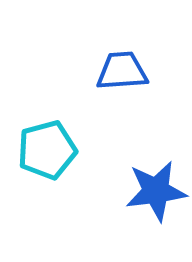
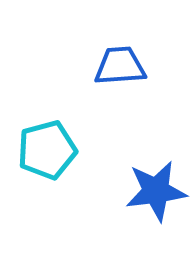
blue trapezoid: moved 2 px left, 5 px up
